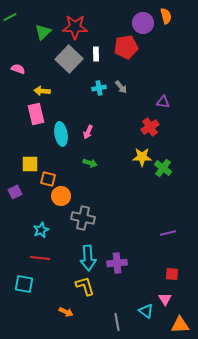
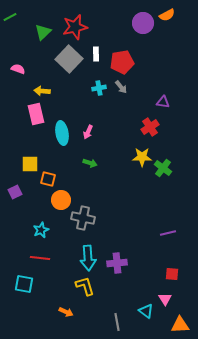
orange semicircle: moved 1 px right, 1 px up; rotated 77 degrees clockwise
red star: rotated 15 degrees counterclockwise
red pentagon: moved 4 px left, 15 px down
cyan ellipse: moved 1 px right, 1 px up
orange circle: moved 4 px down
